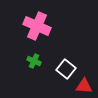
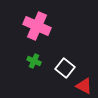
white square: moved 1 px left, 1 px up
red triangle: rotated 24 degrees clockwise
